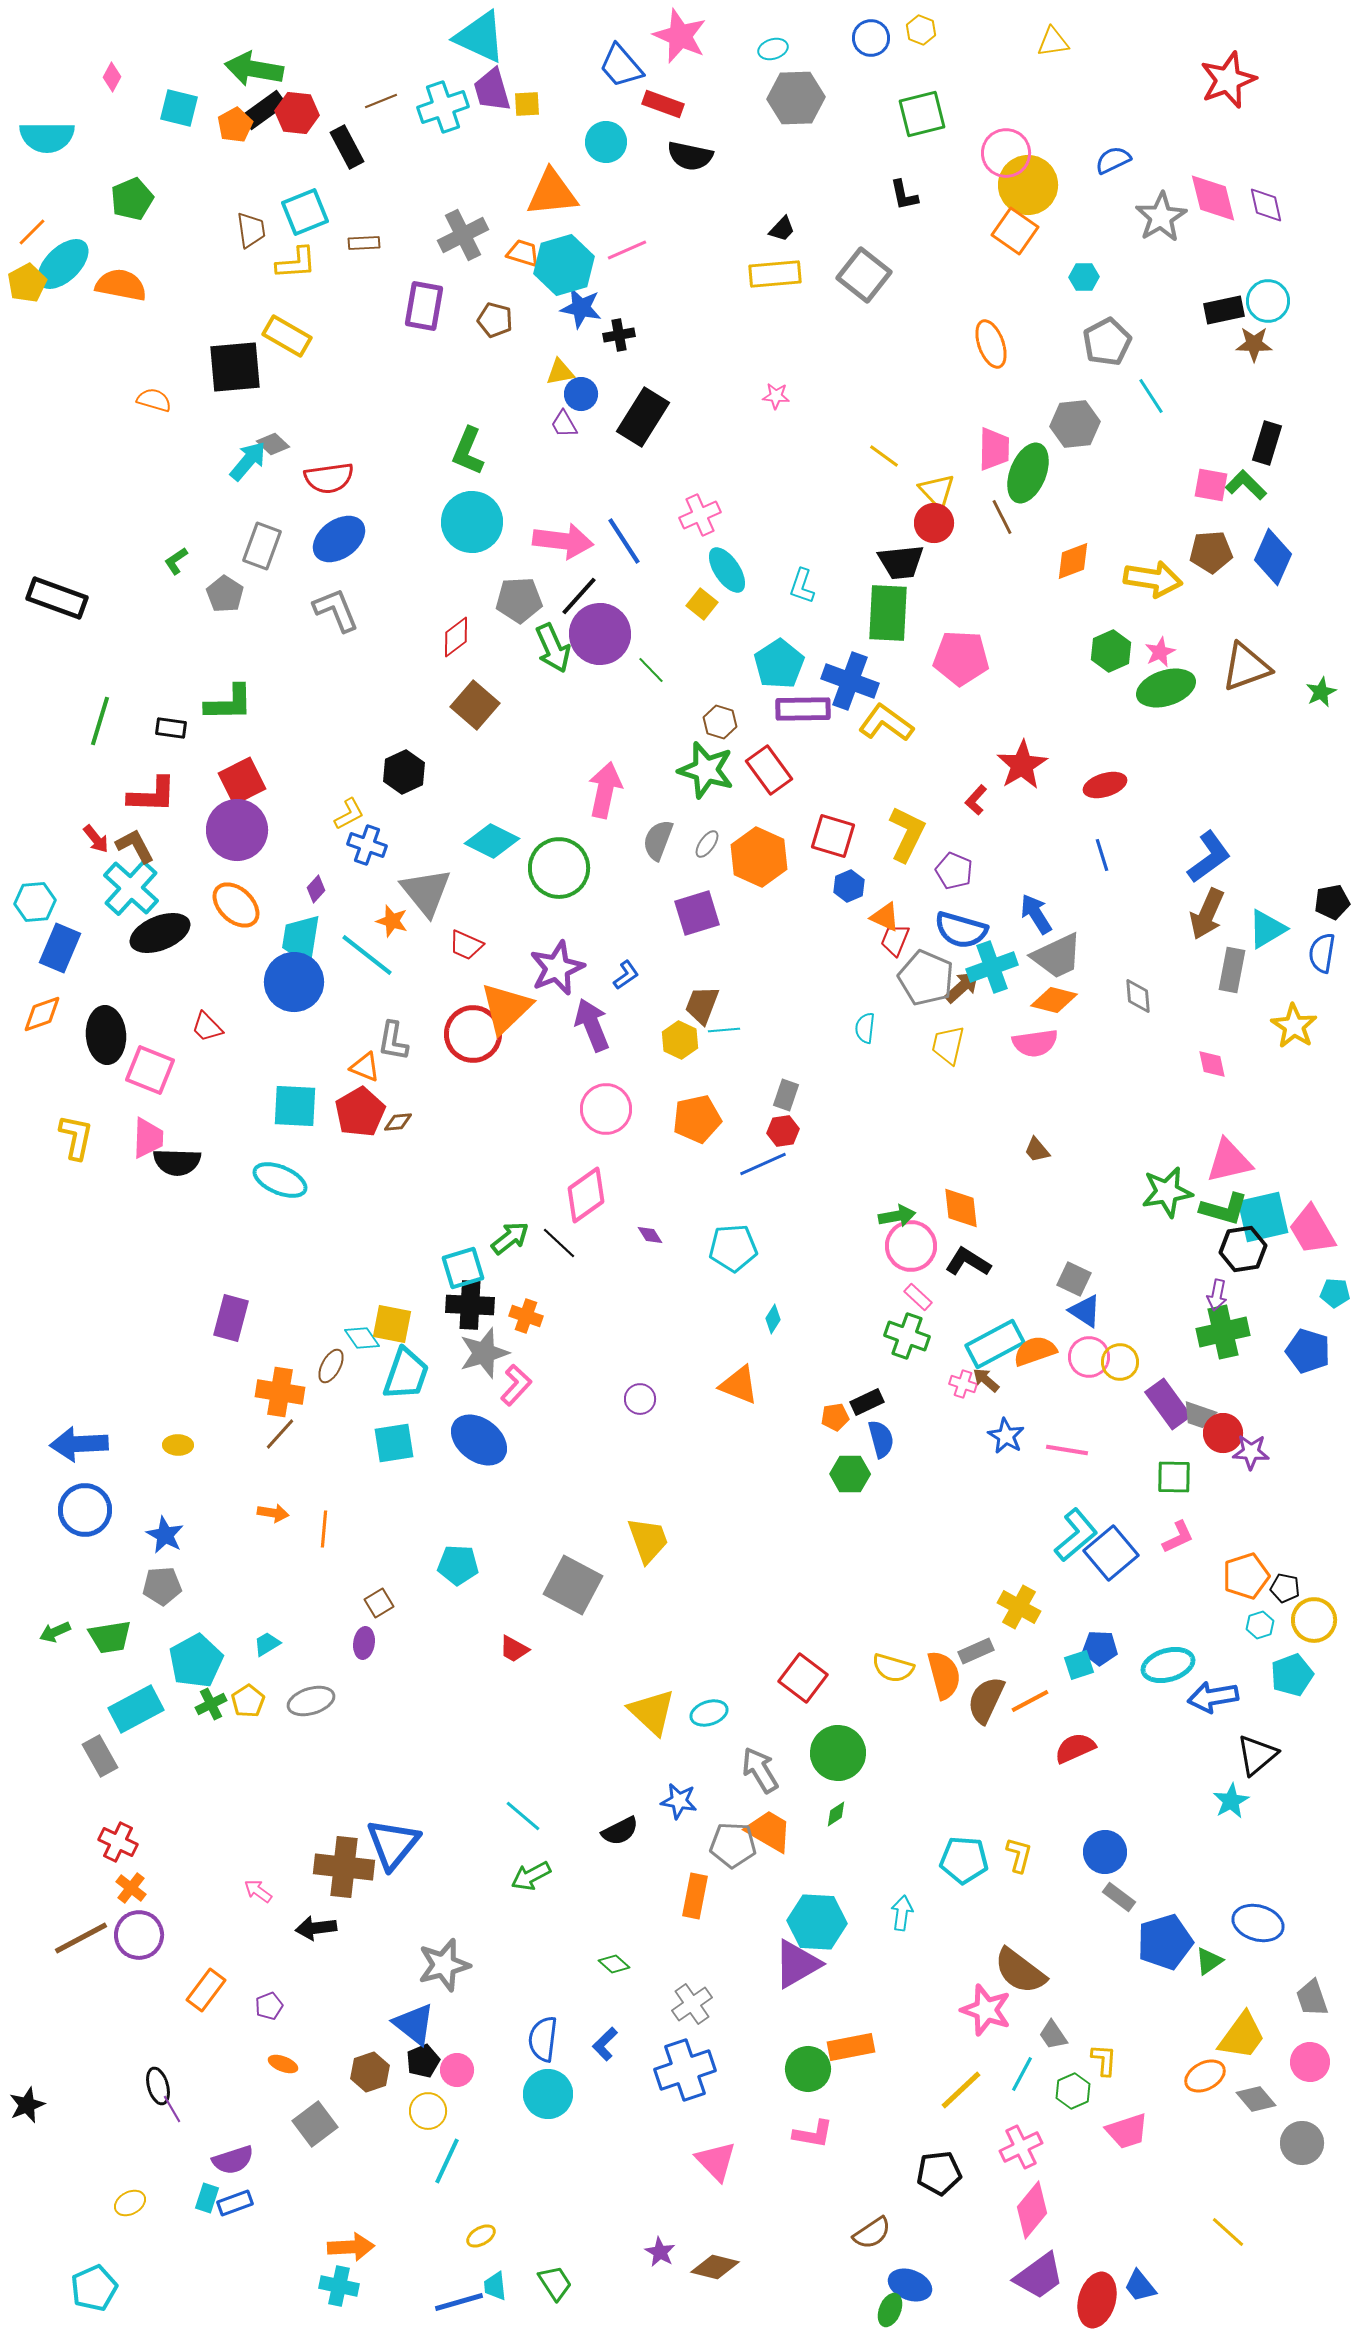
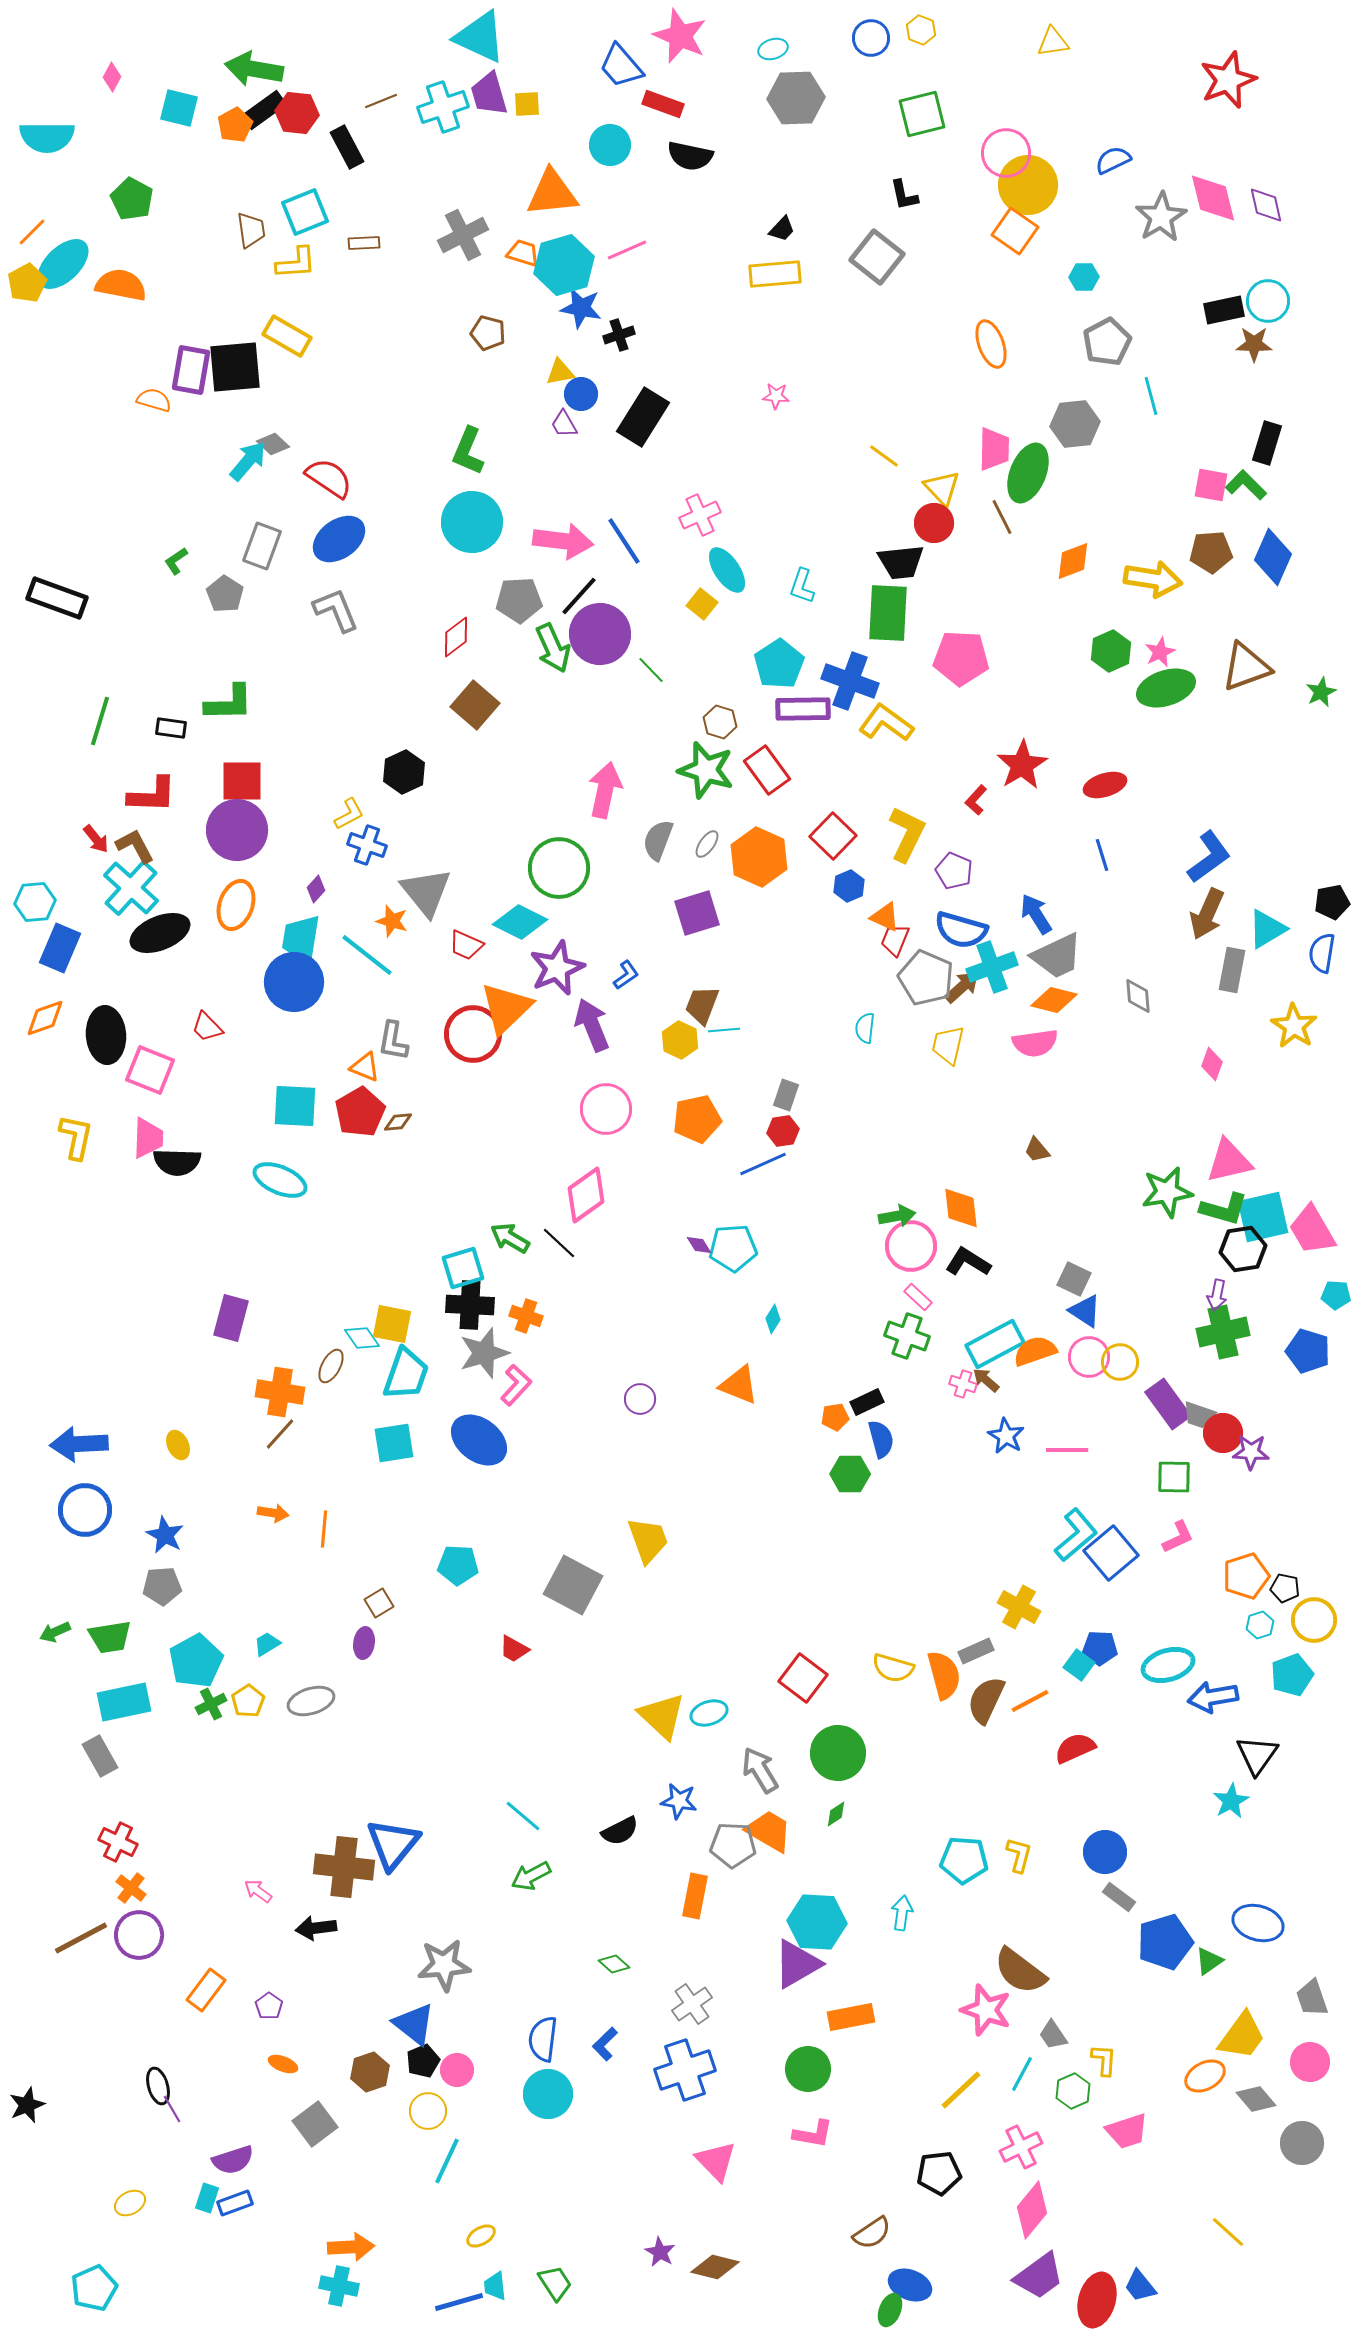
purple trapezoid at (492, 90): moved 3 px left, 4 px down
cyan circle at (606, 142): moved 4 px right, 3 px down
green pentagon at (132, 199): rotated 21 degrees counterclockwise
gray square at (864, 275): moved 13 px right, 18 px up
purple rectangle at (424, 306): moved 233 px left, 64 px down
brown pentagon at (495, 320): moved 7 px left, 13 px down
black cross at (619, 335): rotated 8 degrees counterclockwise
cyan line at (1151, 396): rotated 18 degrees clockwise
red semicircle at (329, 478): rotated 138 degrees counterclockwise
yellow triangle at (937, 491): moved 5 px right, 3 px up
red rectangle at (769, 770): moved 2 px left
red square at (242, 781): rotated 27 degrees clockwise
red square at (833, 836): rotated 27 degrees clockwise
cyan diamond at (492, 841): moved 28 px right, 81 px down
orange ellipse at (236, 905): rotated 66 degrees clockwise
orange diamond at (42, 1014): moved 3 px right, 4 px down
pink diamond at (1212, 1064): rotated 32 degrees clockwise
purple diamond at (650, 1235): moved 49 px right, 10 px down
green arrow at (510, 1238): rotated 111 degrees counterclockwise
cyan pentagon at (1335, 1293): moved 1 px right, 2 px down
yellow ellipse at (178, 1445): rotated 64 degrees clockwise
pink line at (1067, 1450): rotated 9 degrees counterclockwise
cyan square at (1079, 1665): rotated 36 degrees counterclockwise
cyan rectangle at (136, 1709): moved 12 px left, 7 px up; rotated 16 degrees clockwise
yellow triangle at (652, 1712): moved 10 px right, 4 px down
black triangle at (1257, 1755): rotated 15 degrees counterclockwise
gray star at (444, 1965): rotated 10 degrees clockwise
purple pentagon at (269, 2006): rotated 16 degrees counterclockwise
orange rectangle at (851, 2047): moved 30 px up
